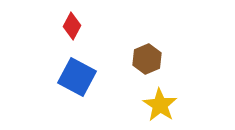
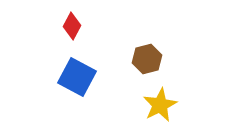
brown hexagon: rotated 8 degrees clockwise
yellow star: rotated 12 degrees clockwise
